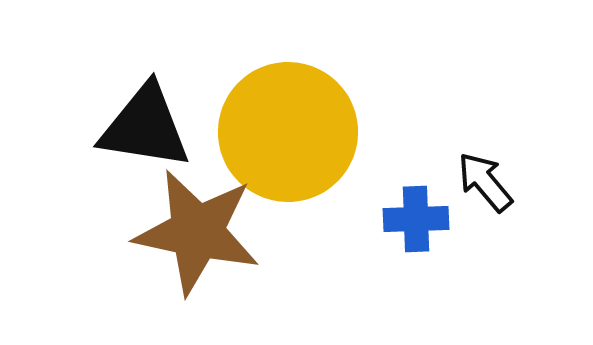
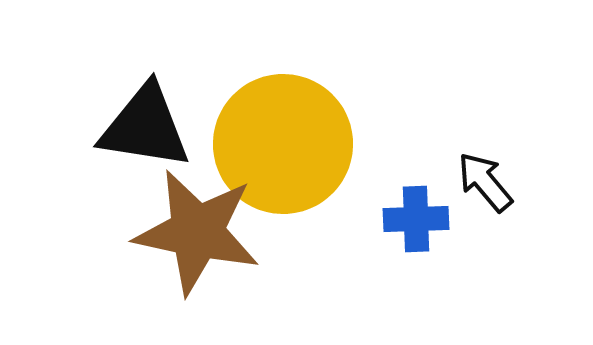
yellow circle: moved 5 px left, 12 px down
